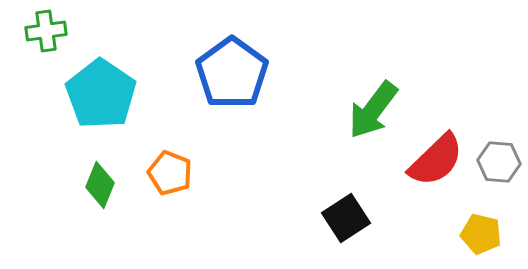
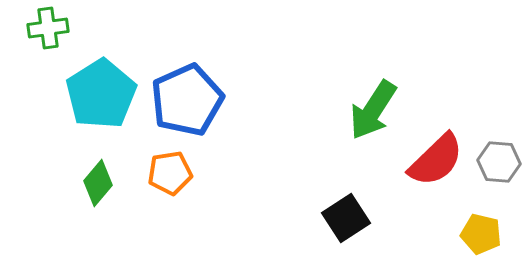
green cross: moved 2 px right, 3 px up
blue pentagon: moved 45 px left, 27 px down; rotated 12 degrees clockwise
cyan pentagon: rotated 6 degrees clockwise
green arrow: rotated 4 degrees counterclockwise
orange pentagon: rotated 30 degrees counterclockwise
green diamond: moved 2 px left, 2 px up; rotated 18 degrees clockwise
